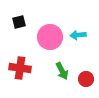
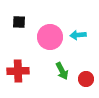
black square: rotated 16 degrees clockwise
red cross: moved 2 px left, 3 px down; rotated 10 degrees counterclockwise
